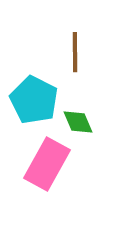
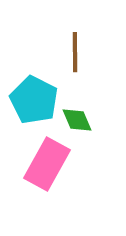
green diamond: moved 1 px left, 2 px up
